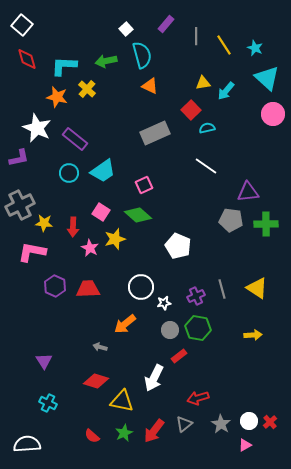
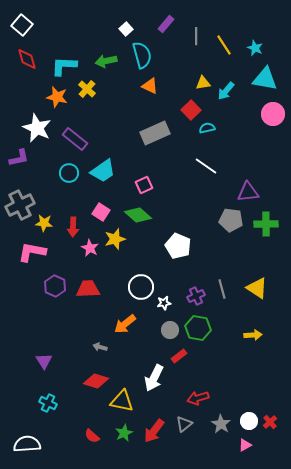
cyan triangle at (267, 78): moved 2 px left, 1 px down; rotated 32 degrees counterclockwise
